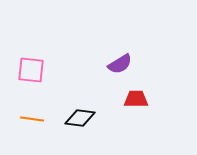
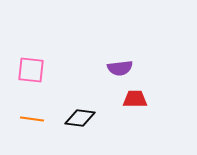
purple semicircle: moved 4 px down; rotated 25 degrees clockwise
red trapezoid: moved 1 px left
